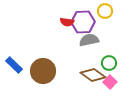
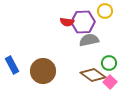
blue rectangle: moved 2 px left; rotated 18 degrees clockwise
